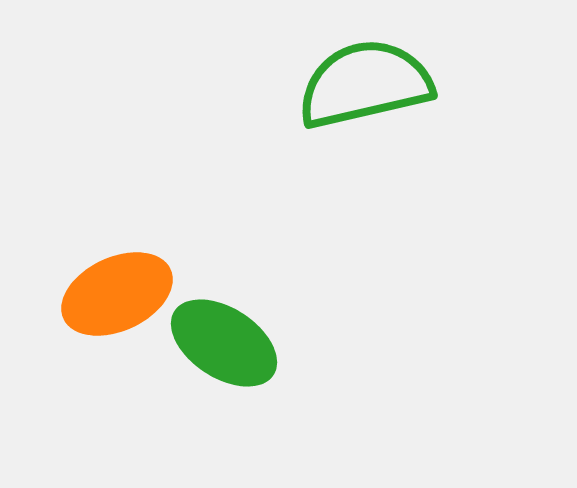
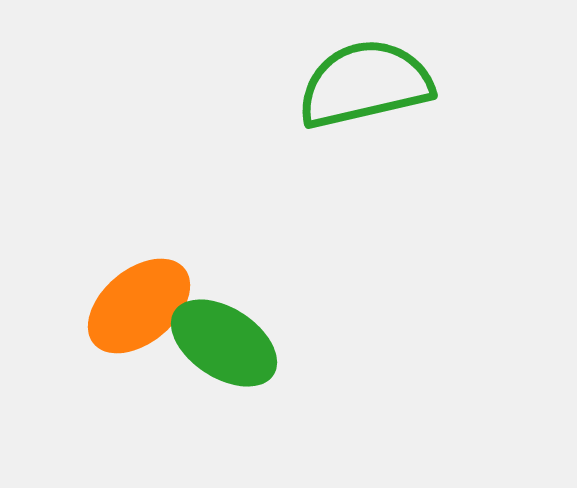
orange ellipse: moved 22 px right, 12 px down; rotated 15 degrees counterclockwise
